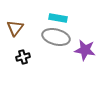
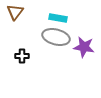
brown triangle: moved 16 px up
purple star: moved 1 px left, 3 px up
black cross: moved 1 px left, 1 px up; rotated 16 degrees clockwise
